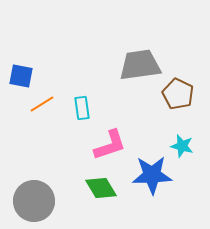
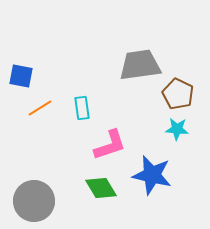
orange line: moved 2 px left, 4 px down
cyan star: moved 5 px left, 17 px up; rotated 10 degrees counterclockwise
blue star: rotated 15 degrees clockwise
